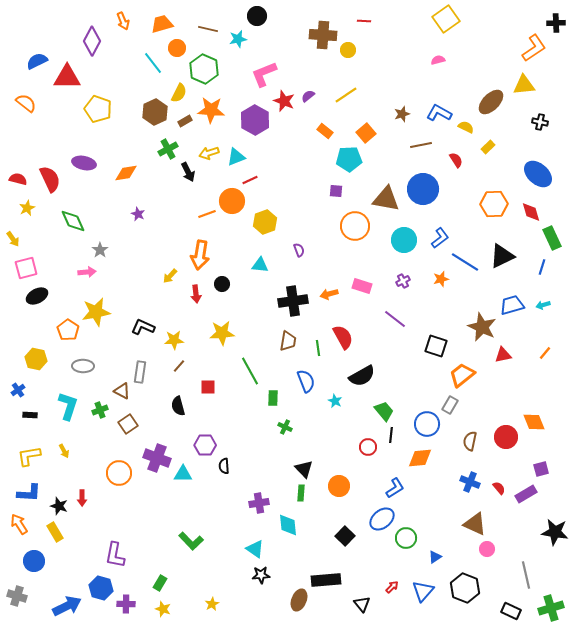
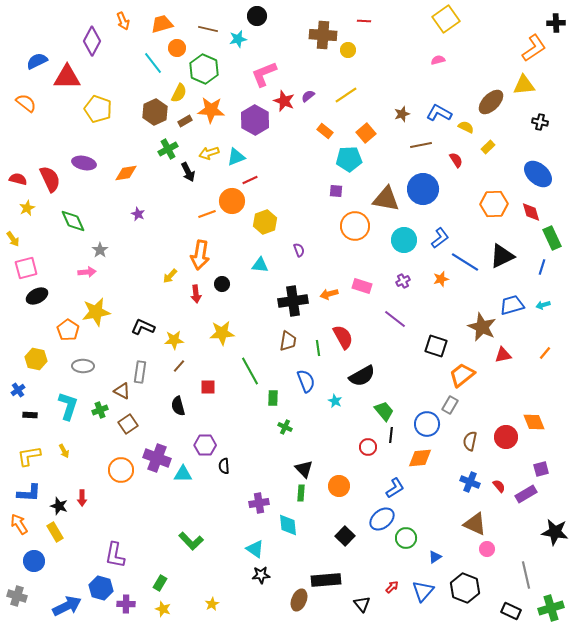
orange circle at (119, 473): moved 2 px right, 3 px up
red semicircle at (499, 488): moved 2 px up
